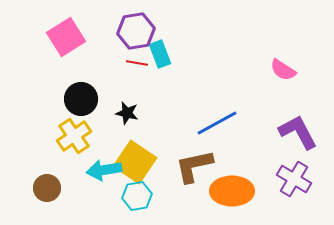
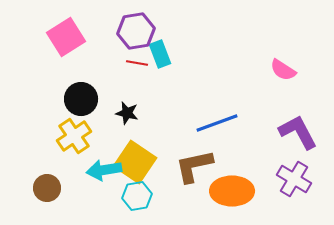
blue line: rotated 9 degrees clockwise
